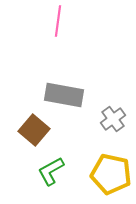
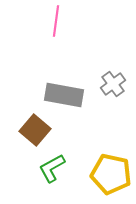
pink line: moved 2 px left
gray cross: moved 35 px up
brown square: moved 1 px right
green L-shape: moved 1 px right, 3 px up
